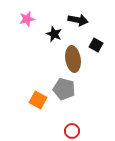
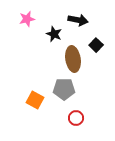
black square: rotated 16 degrees clockwise
gray pentagon: rotated 15 degrees counterclockwise
orange square: moved 3 px left
red circle: moved 4 px right, 13 px up
